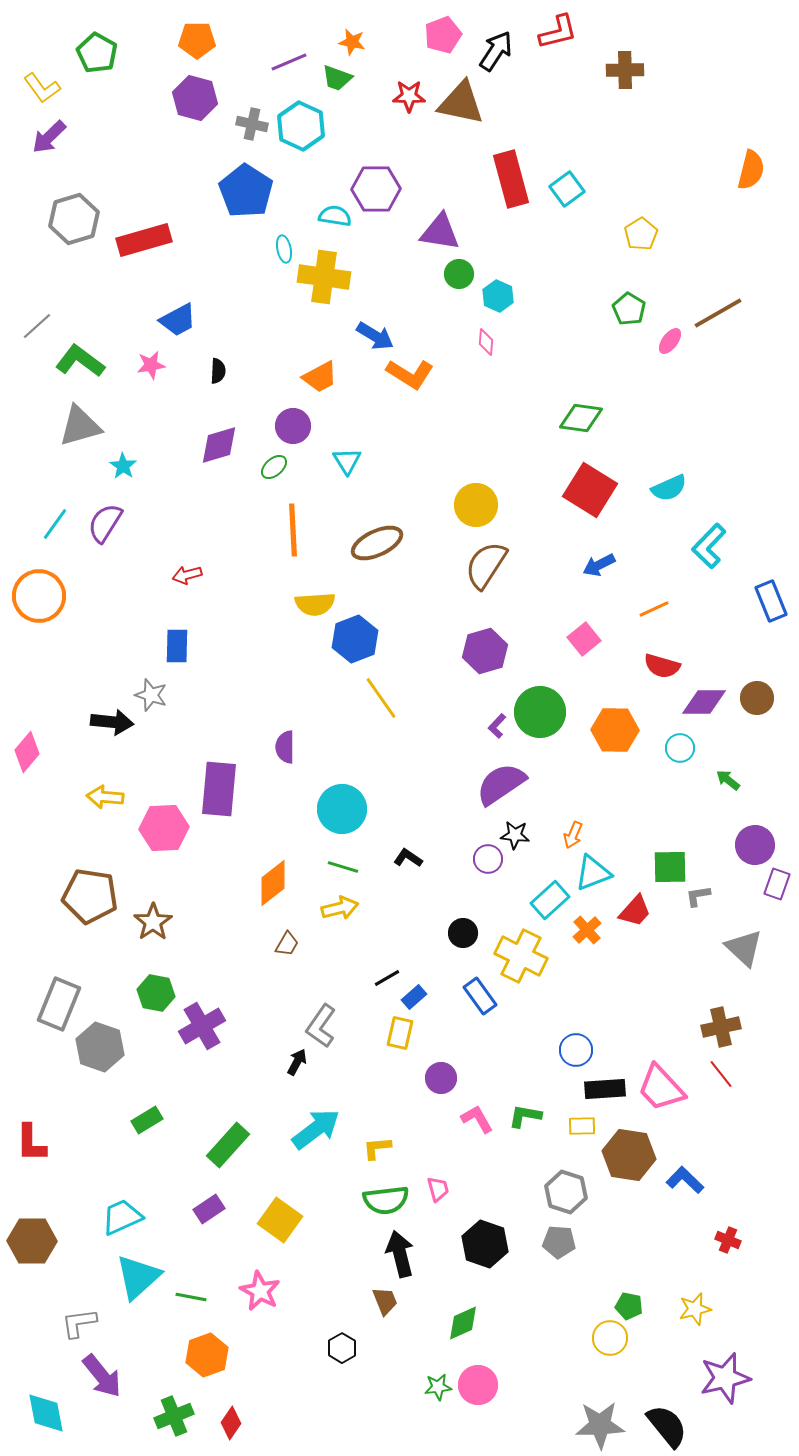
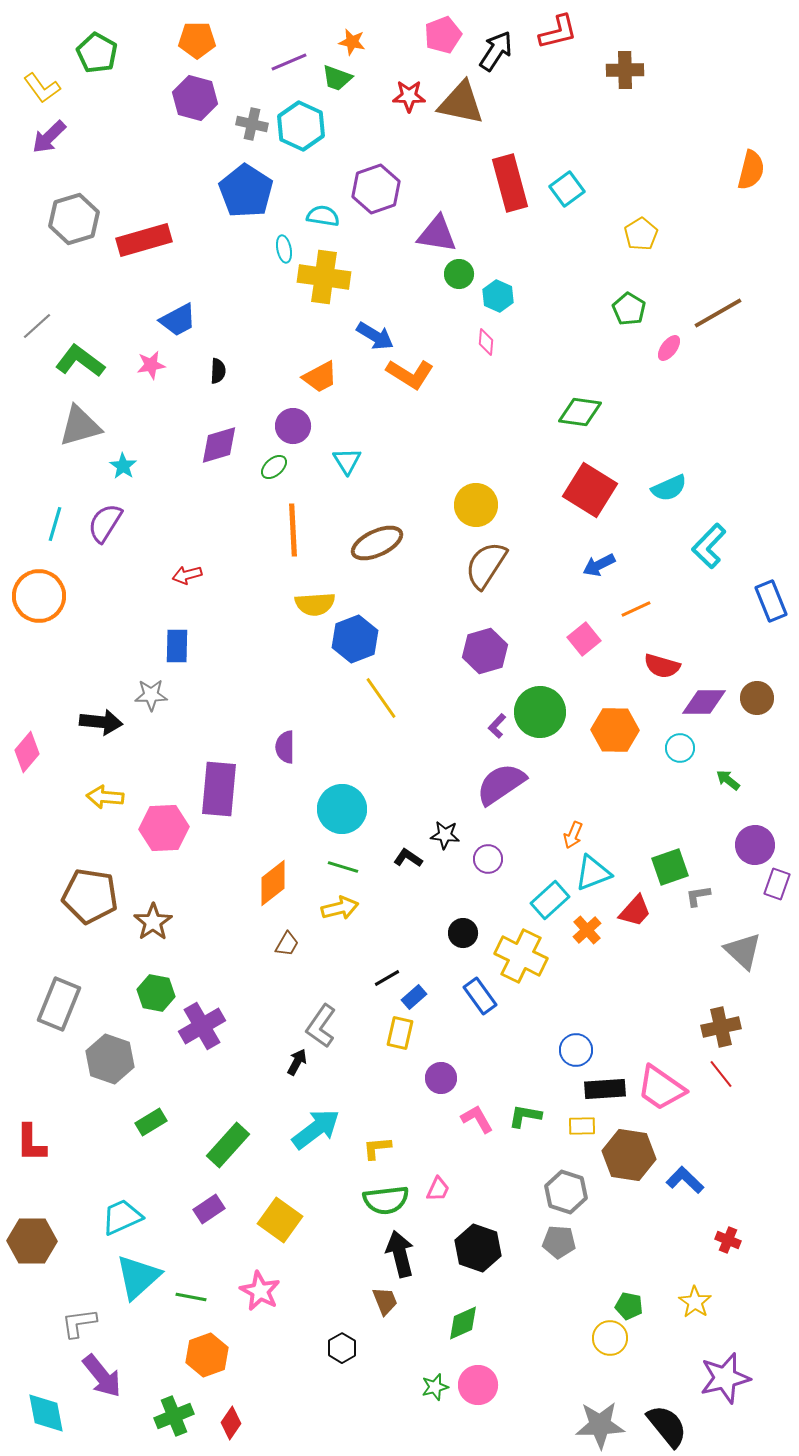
red rectangle at (511, 179): moved 1 px left, 4 px down
purple hexagon at (376, 189): rotated 18 degrees counterclockwise
cyan semicircle at (335, 216): moved 12 px left
purple triangle at (440, 232): moved 3 px left, 2 px down
pink ellipse at (670, 341): moved 1 px left, 7 px down
green diamond at (581, 418): moved 1 px left, 6 px up
cyan line at (55, 524): rotated 20 degrees counterclockwise
orange line at (654, 609): moved 18 px left
gray star at (151, 695): rotated 20 degrees counterclockwise
black arrow at (112, 722): moved 11 px left
black star at (515, 835): moved 70 px left
green square at (670, 867): rotated 18 degrees counterclockwise
gray triangle at (744, 948): moved 1 px left, 3 px down
gray hexagon at (100, 1047): moved 10 px right, 12 px down
pink trapezoid at (661, 1088): rotated 12 degrees counterclockwise
green rectangle at (147, 1120): moved 4 px right, 2 px down
pink trapezoid at (438, 1189): rotated 40 degrees clockwise
black hexagon at (485, 1244): moved 7 px left, 4 px down
yellow star at (695, 1309): moved 7 px up; rotated 24 degrees counterclockwise
green star at (438, 1387): moved 3 px left; rotated 8 degrees counterclockwise
